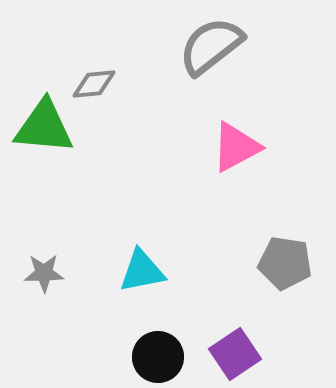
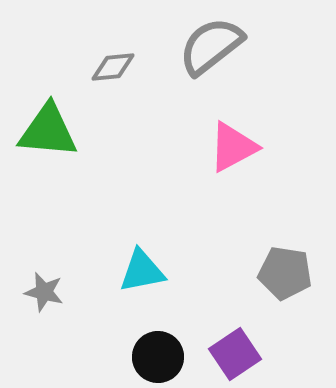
gray diamond: moved 19 px right, 17 px up
green triangle: moved 4 px right, 4 px down
pink triangle: moved 3 px left
gray pentagon: moved 10 px down
gray star: moved 19 px down; rotated 15 degrees clockwise
